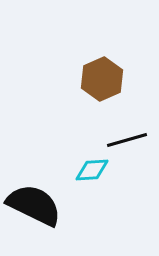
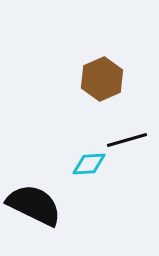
cyan diamond: moved 3 px left, 6 px up
